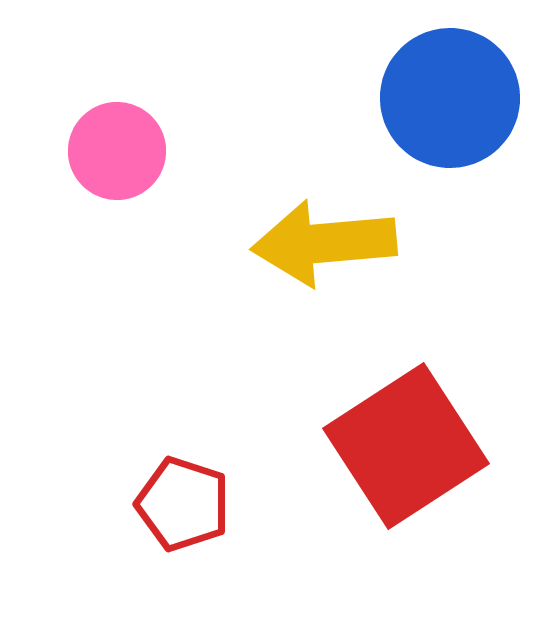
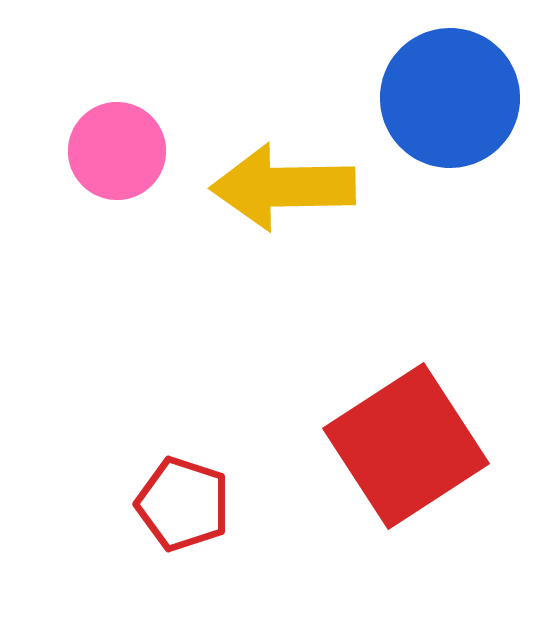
yellow arrow: moved 41 px left, 56 px up; rotated 4 degrees clockwise
